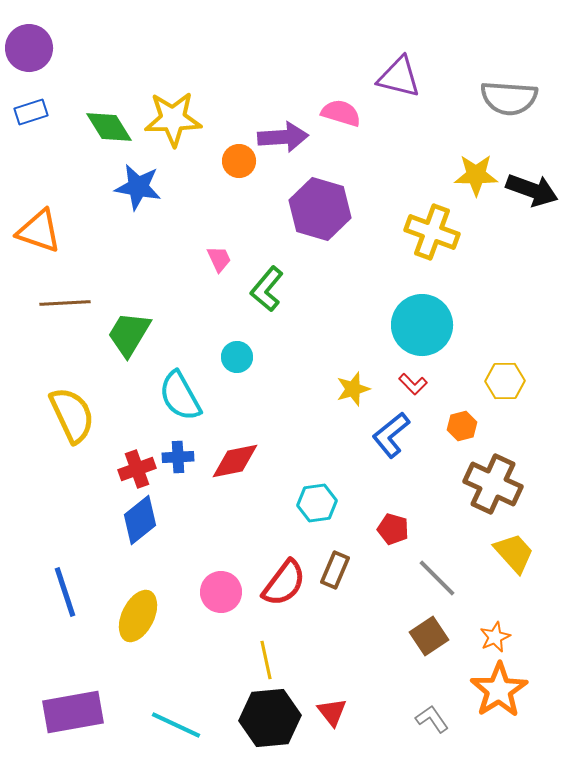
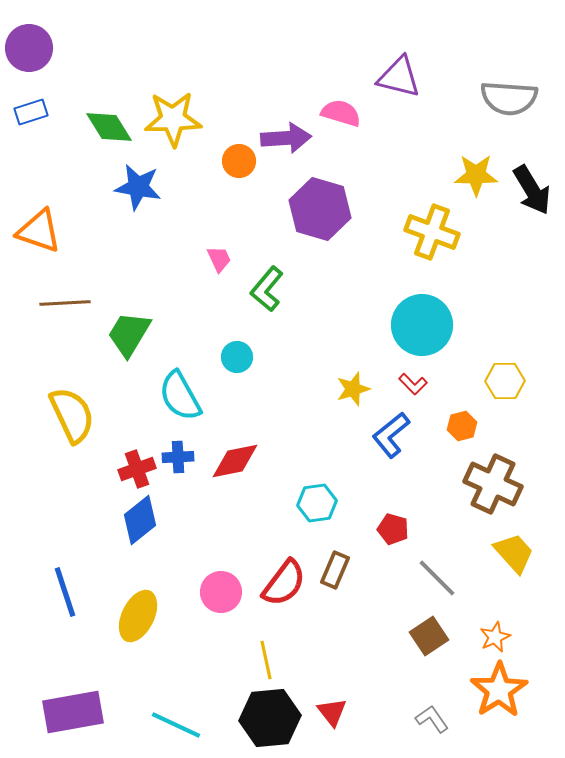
purple arrow at (283, 137): moved 3 px right, 1 px down
black arrow at (532, 190): rotated 39 degrees clockwise
